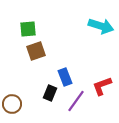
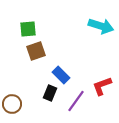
blue rectangle: moved 4 px left, 2 px up; rotated 24 degrees counterclockwise
